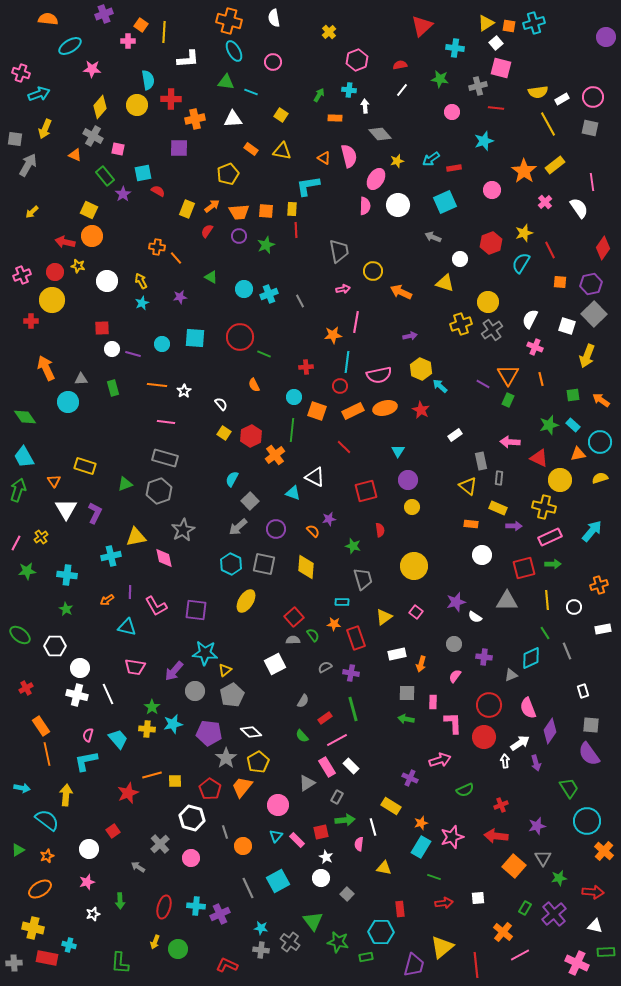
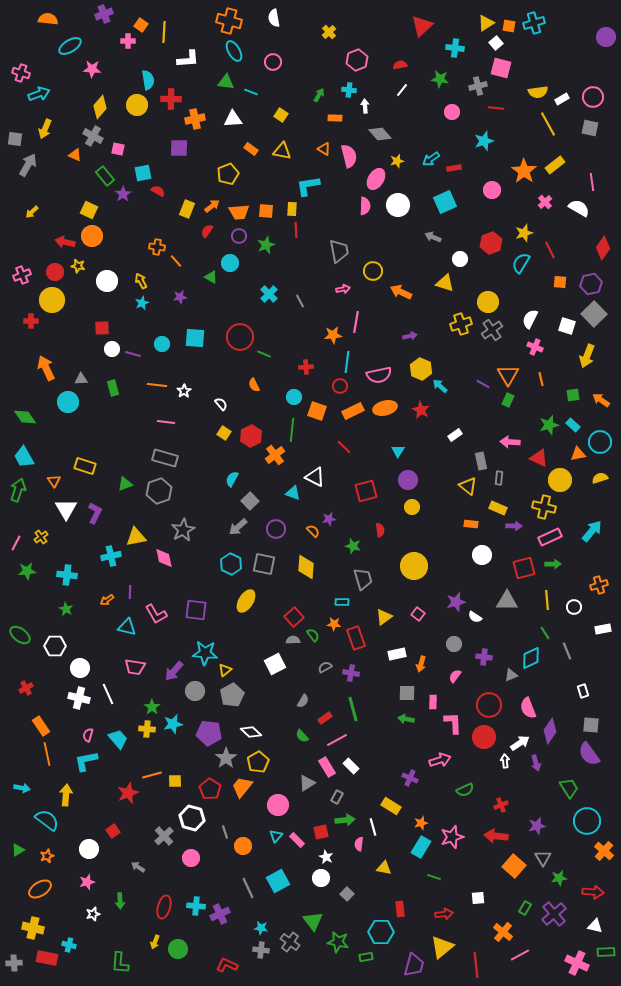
orange triangle at (324, 158): moved 9 px up
white semicircle at (579, 208): rotated 25 degrees counterclockwise
orange line at (176, 258): moved 3 px down
cyan circle at (244, 289): moved 14 px left, 26 px up
cyan cross at (269, 294): rotated 24 degrees counterclockwise
pink L-shape at (156, 606): moved 8 px down
pink square at (416, 612): moved 2 px right, 2 px down
white cross at (77, 695): moved 2 px right, 3 px down
gray cross at (160, 844): moved 4 px right, 8 px up
red arrow at (444, 903): moved 11 px down
